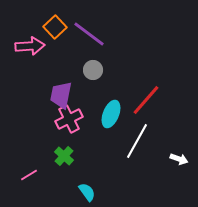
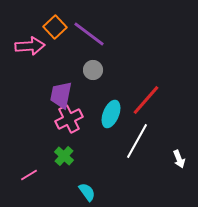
white arrow: rotated 48 degrees clockwise
